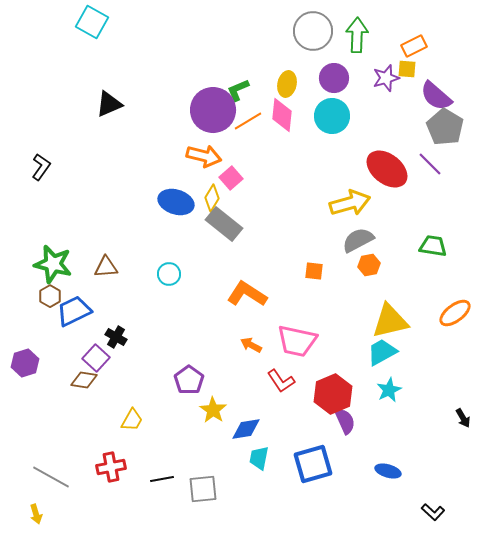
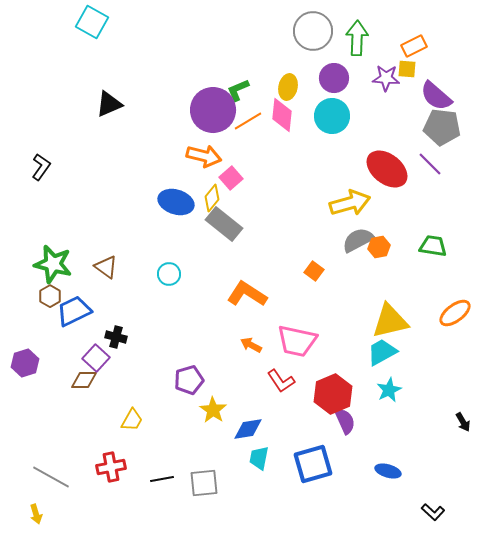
green arrow at (357, 35): moved 3 px down
purple star at (386, 78): rotated 20 degrees clockwise
yellow ellipse at (287, 84): moved 1 px right, 3 px down
gray pentagon at (445, 127): moved 3 px left; rotated 24 degrees counterclockwise
yellow diamond at (212, 198): rotated 8 degrees clockwise
orange hexagon at (369, 265): moved 10 px right, 18 px up
brown triangle at (106, 267): rotated 40 degrees clockwise
orange square at (314, 271): rotated 30 degrees clockwise
black cross at (116, 337): rotated 15 degrees counterclockwise
brown diamond at (84, 380): rotated 8 degrees counterclockwise
purple pentagon at (189, 380): rotated 20 degrees clockwise
black arrow at (463, 418): moved 4 px down
blue diamond at (246, 429): moved 2 px right
gray square at (203, 489): moved 1 px right, 6 px up
